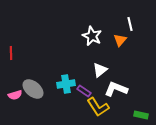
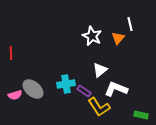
orange triangle: moved 2 px left, 2 px up
yellow L-shape: moved 1 px right
